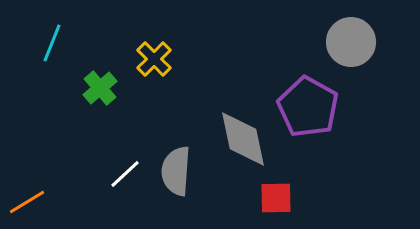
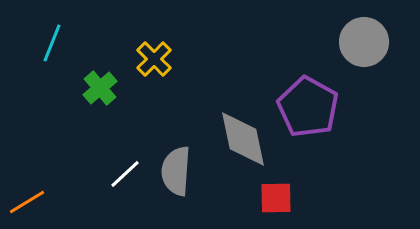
gray circle: moved 13 px right
